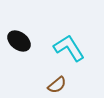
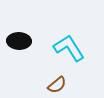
black ellipse: rotated 35 degrees counterclockwise
